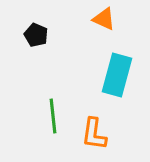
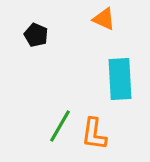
cyan rectangle: moved 3 px right, 4 px down; rotated 18 degrees counterclockwise
green line: moved 7 px right, 10 px down; rotated 36 degrees clockwise
